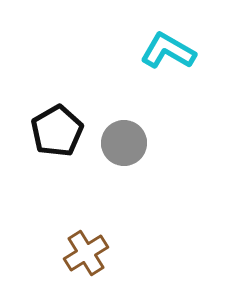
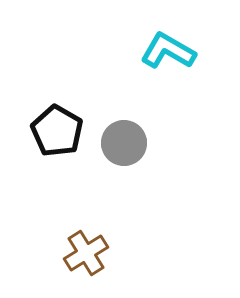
black pentagon: rotated 12 degrees counterclockwise
